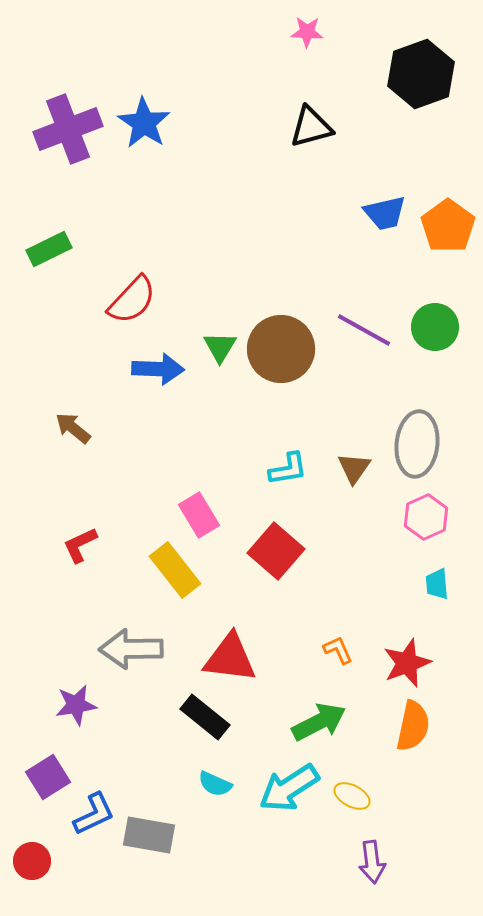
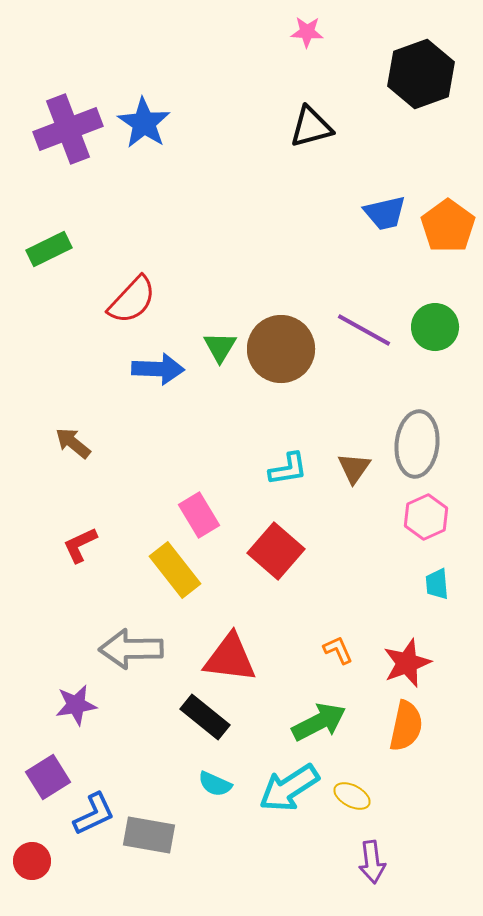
brown arrow: moved 15 px down
orange semicircle: moved 7 px left
